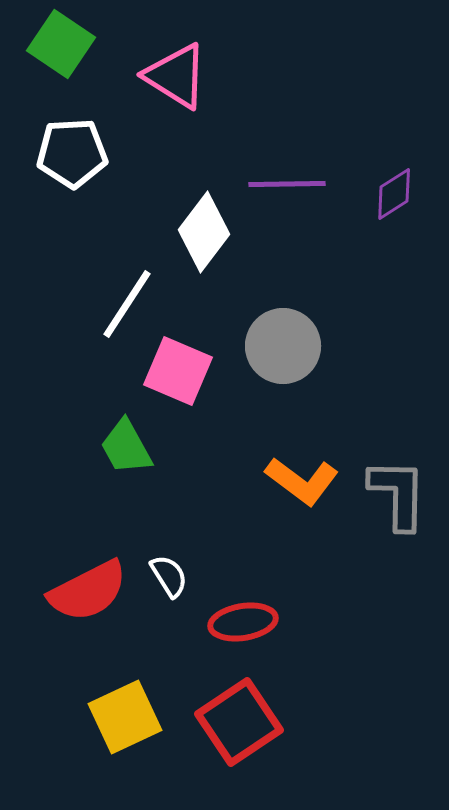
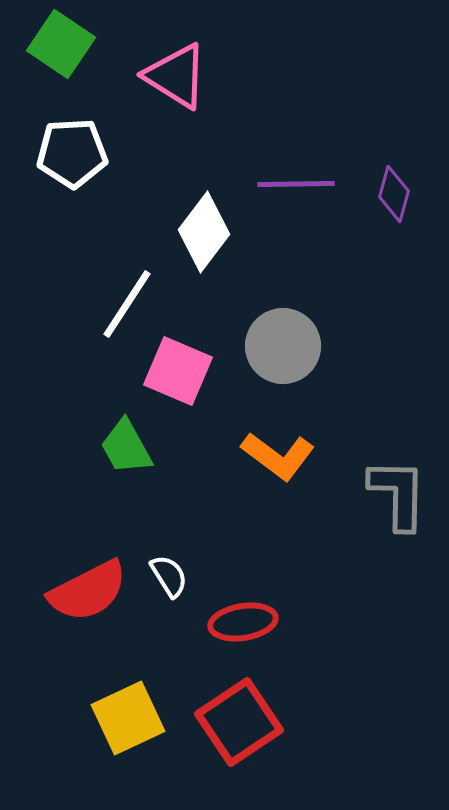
purple line: moved 9 px right
purple diamond: rotated 42 degrees counterclockwise
orange L-shape: moved 24 px left, 25 px up
yellow square: moved 3 px right, 1 px down
